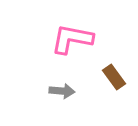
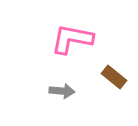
brown rectangle: rotated 15 degrees counterclockwise
